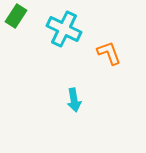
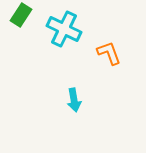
green rectangle: moved 5 px right, 1 px up
